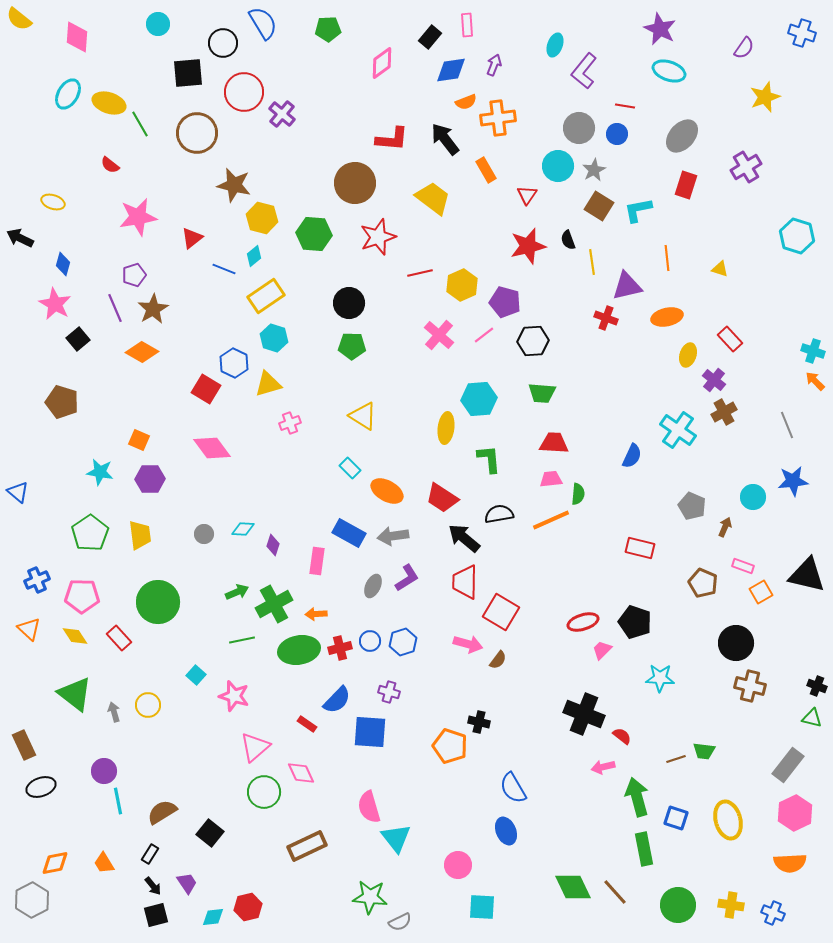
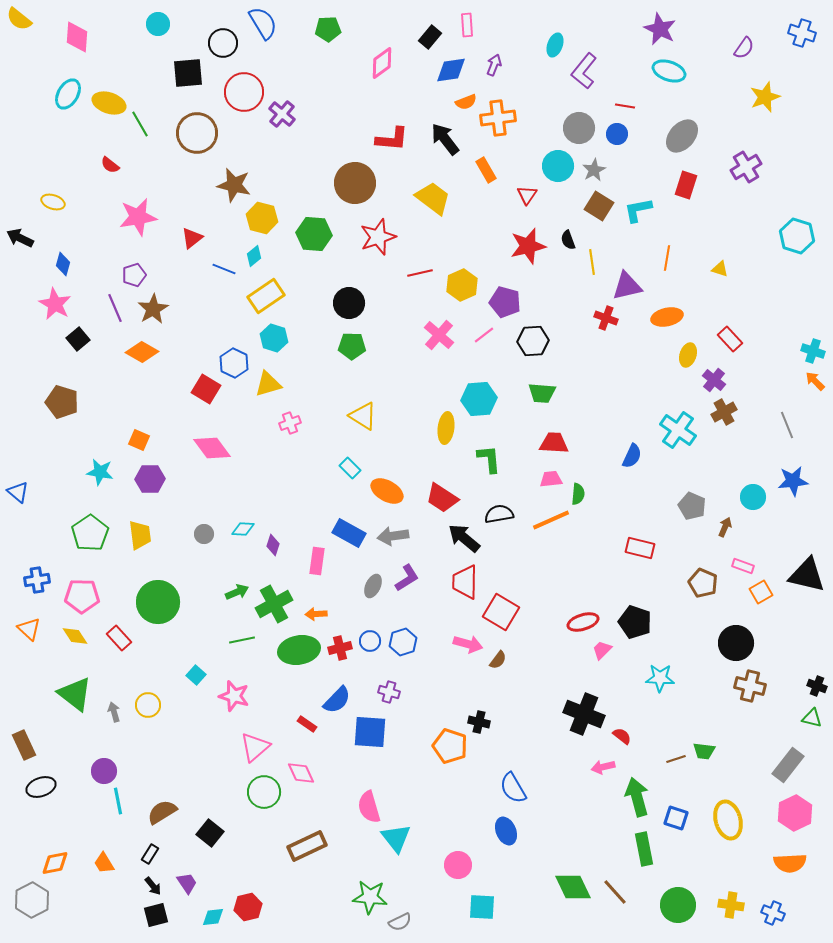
orange line at (667, 258): rotated 15 degrees clockwise
blue cross at (37, 580): rotated 15 degrees clockwise
